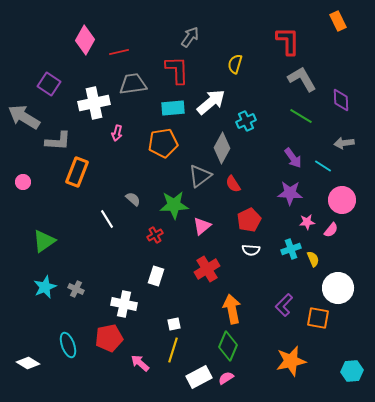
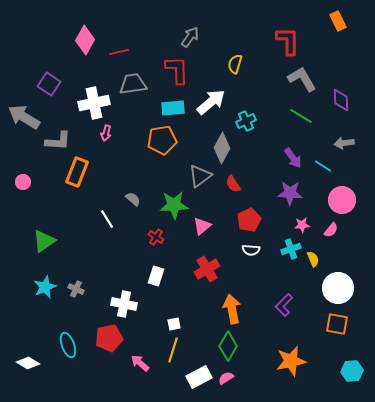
pink arrow at (117, 133): moved 11 px left
orange pentagon at (163, 143): moved 1 px left, 3 px up
pink star at (307, 222): moved 5 px left, 3 px down
red cross at (155, 235): moved 1 px right, 2 px down; rotated 28 degrees counterclockwise
orange square at (318, 318): moved 19 px right, 6 px down
green diamond at (228, 346): rotated 8 degrees clockwise
